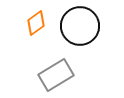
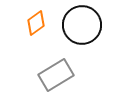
black circle: moved 2 px right, 1 px up
